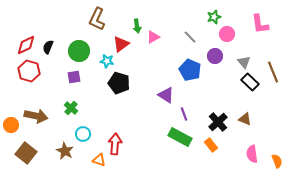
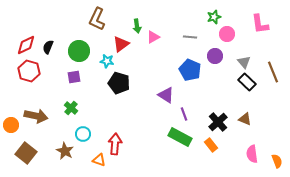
gray line: rotated 40 degrees counterclockwise
black rectangle: moved 3 px left
